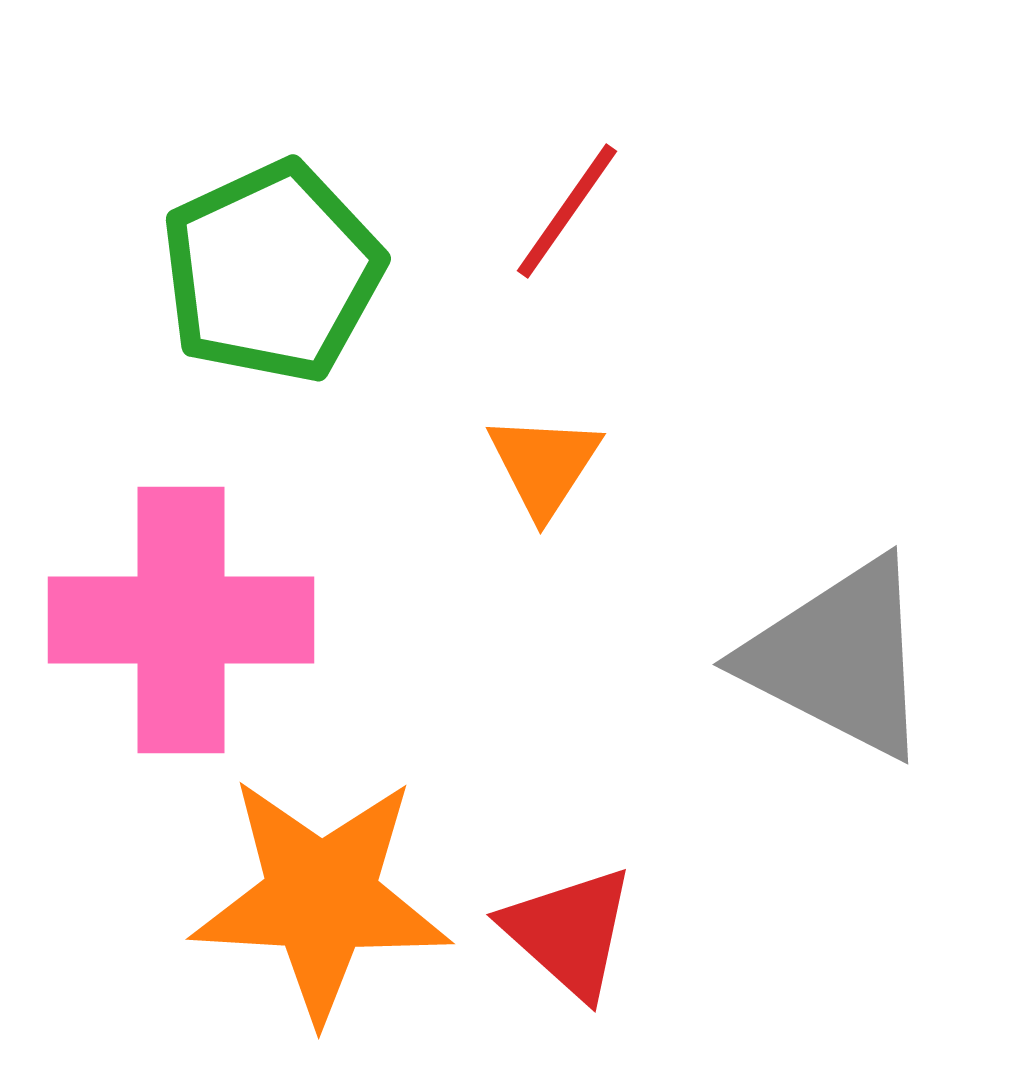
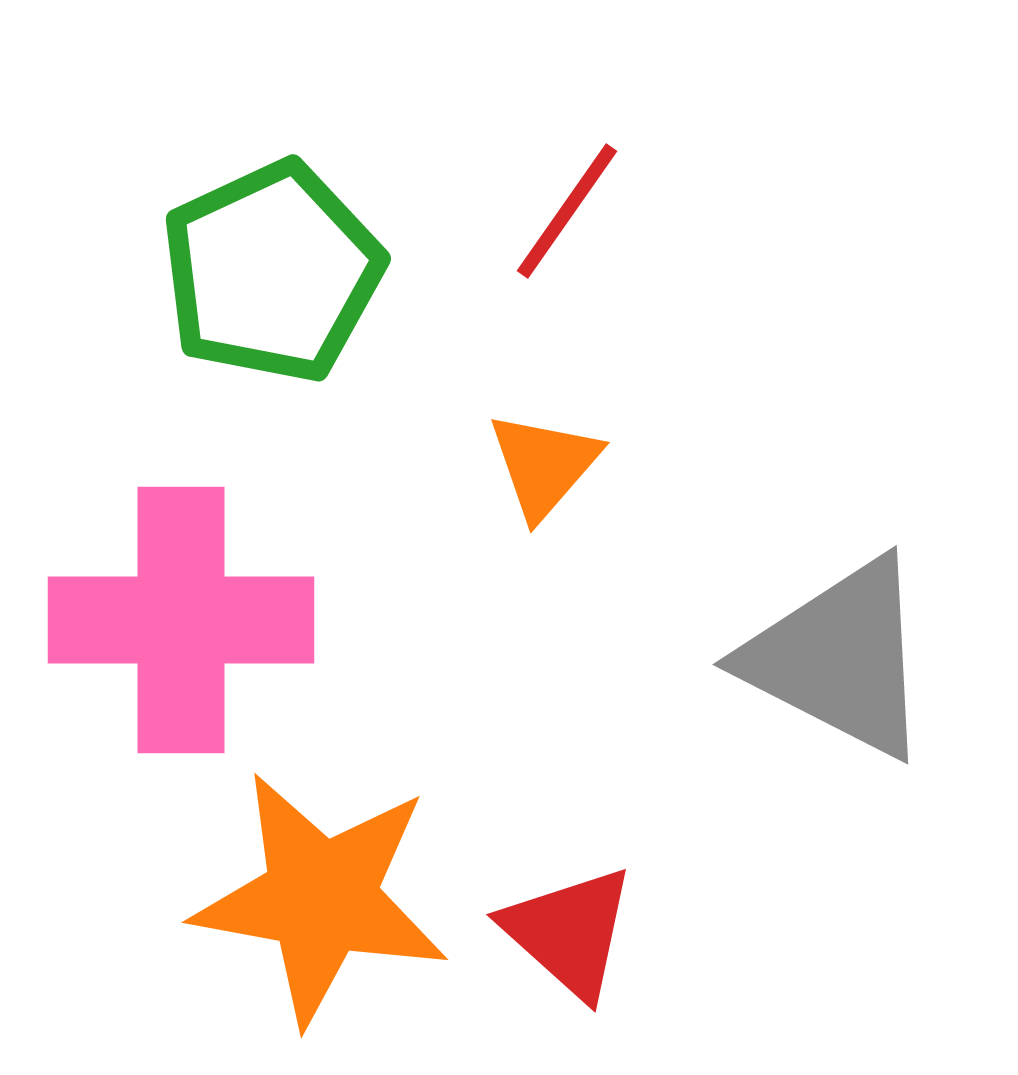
orange triangle: rotated 8 degrees clockwise
orange star: rotated 7 degrees clockwise
